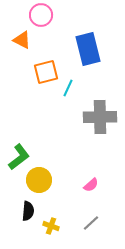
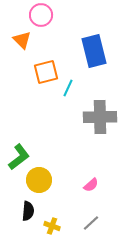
orange triangle: rotated 18 degrees clockwise
blue rectangle: moved 6 px right, 2 px down
yellow cross: moved 1 px right
